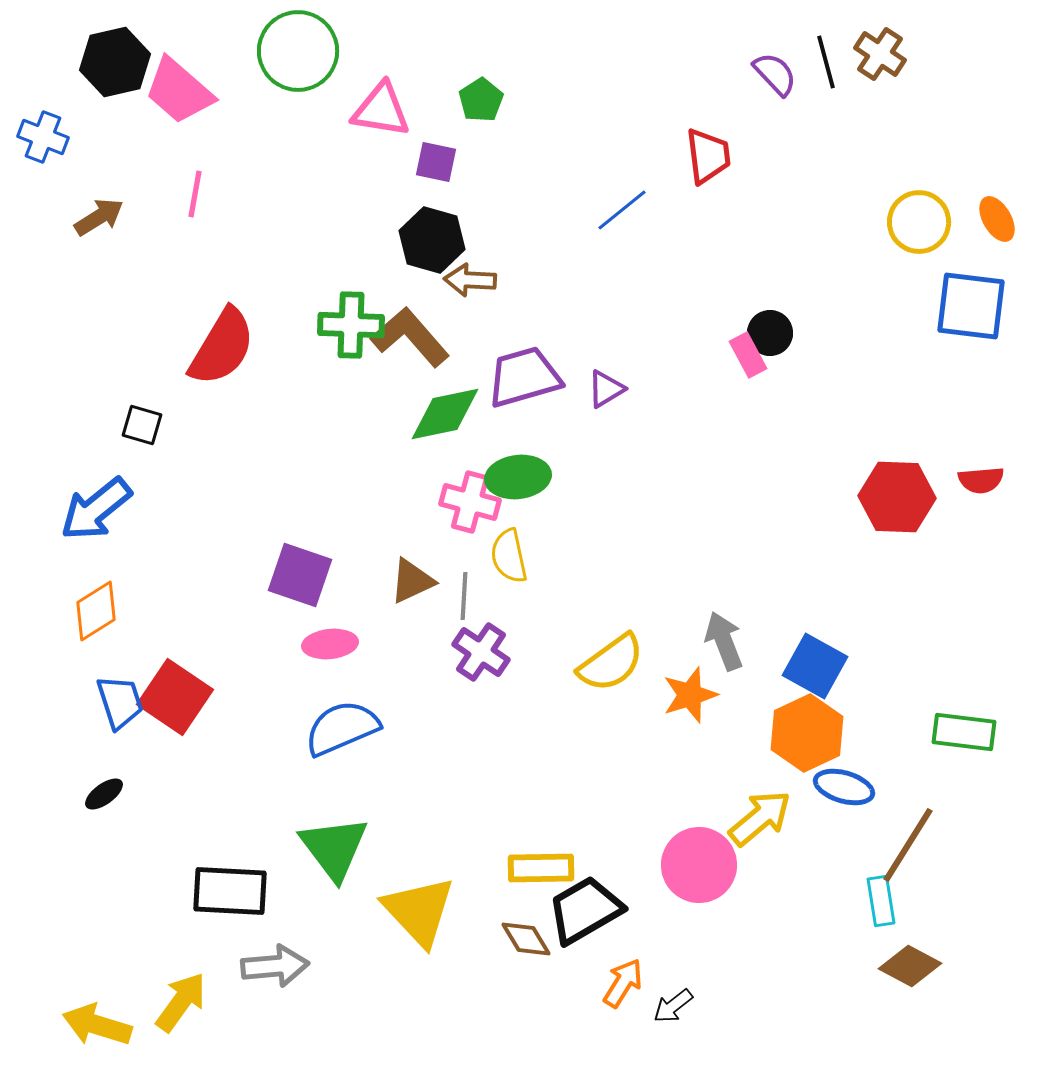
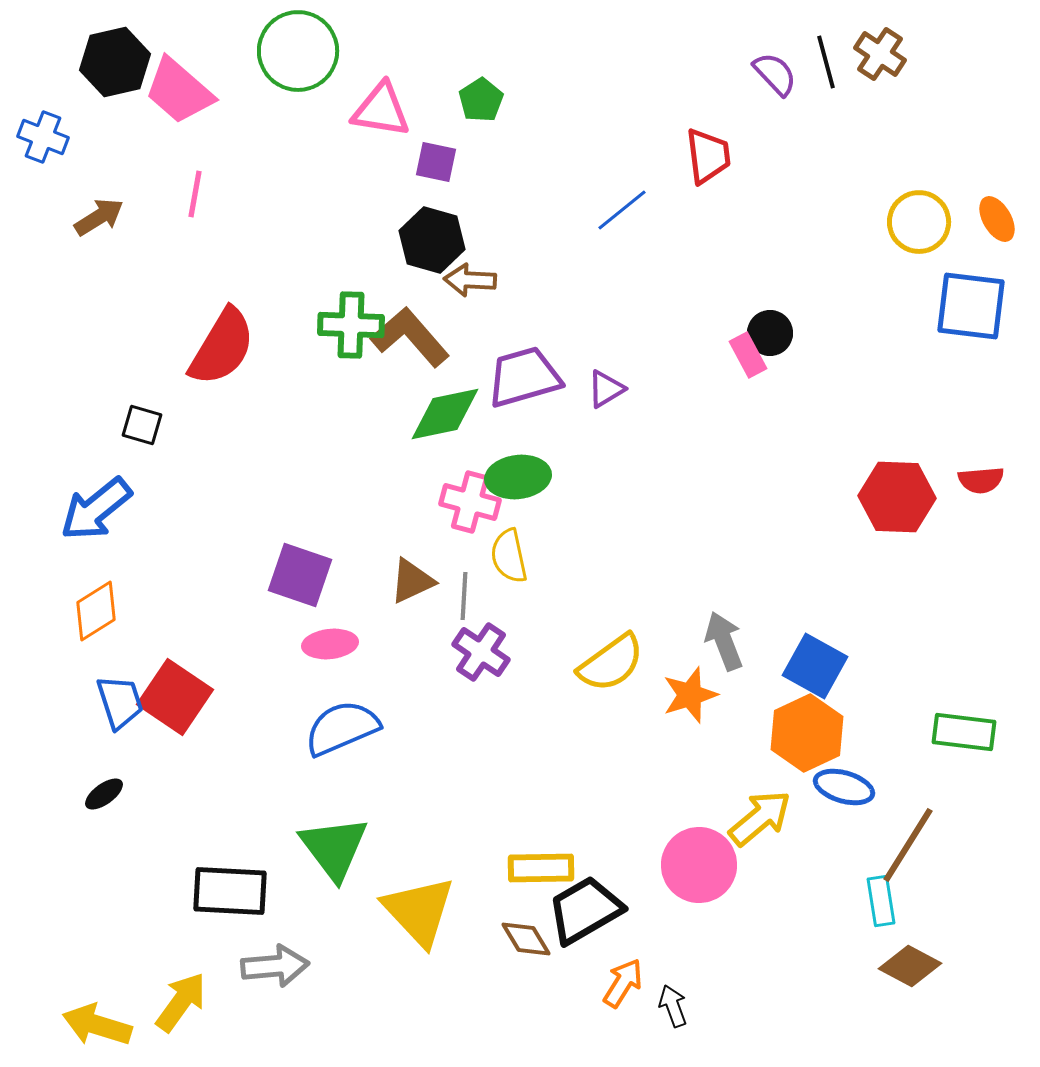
black arrow at (673, 1006): rotated 108 degrees clockwise
